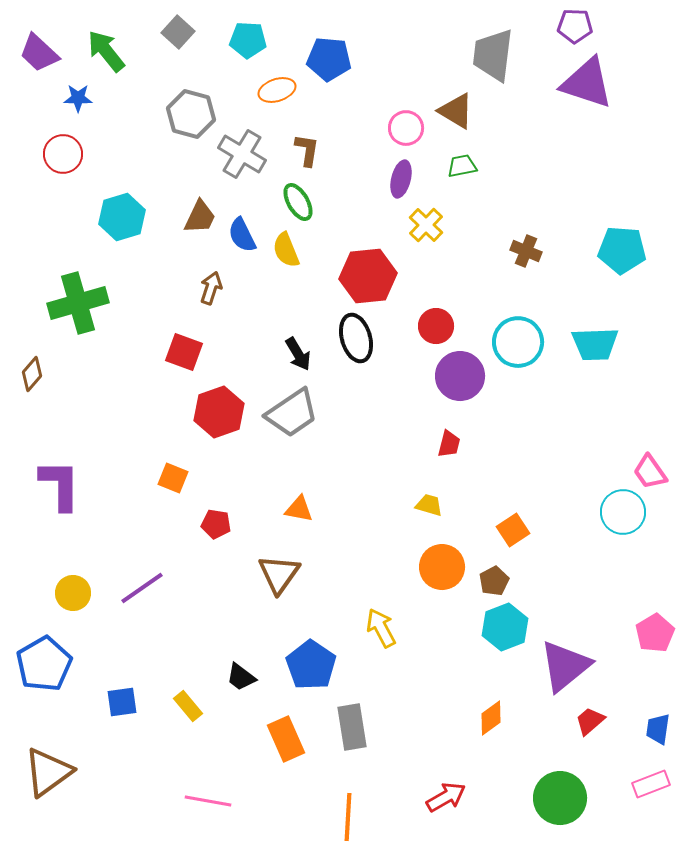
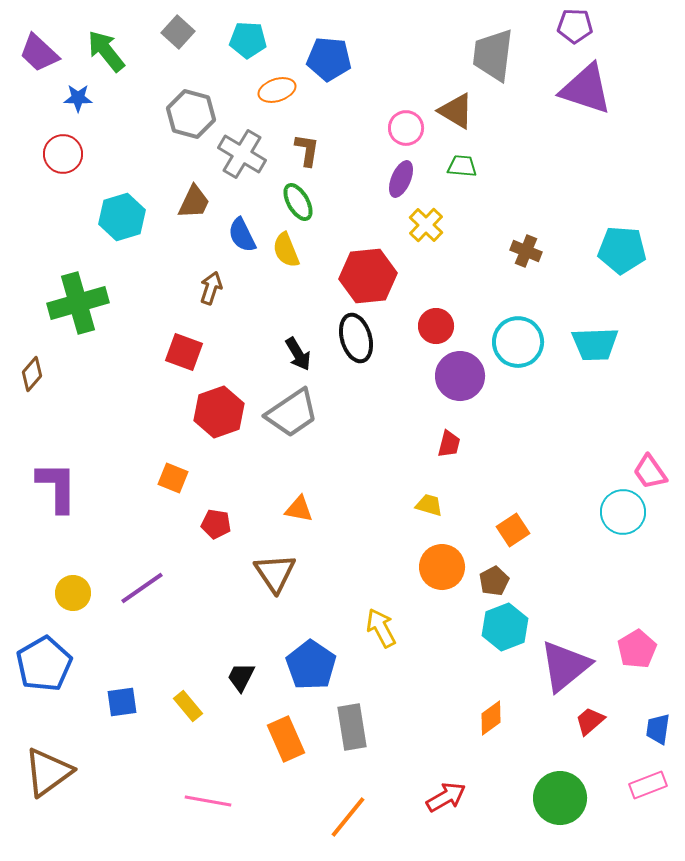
purple triangle at (587, 83): moved 1 px left, 6 px down
green trapezoid at (462, 166): rotated 16 degrees clockwise
purple ellipse at (401, 179): rotated 9 degrees clockwise
brown trapezoid at (200, 217): moved 6 px left, 15 px up
purple L-shape at (60, 485): moved 3 px left, 2 px down
brown triangle at (279, 574): moved 4 px left, 1 px up; rotated 9 degrees counterclockwise
pink pentagon at (655, 633): moved 18 px left, 16 px down
black trapezoid at (241, 677): rotated 80 degrees clockwise
pink rectangle at (651, 784): moved 3 px left, 1 px down
orange line at (348, 817): rotated 36 degrees clockwise
